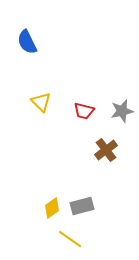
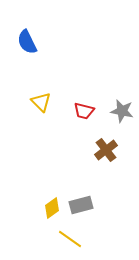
gray star: rotated 25 degrees clockwise
gray rectangle: moved 1 px left, 1 px up
